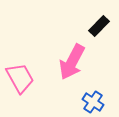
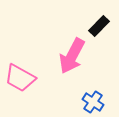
pink arrow: moved 6 px up
pink trapezoid: rotated 148 degrees clockwise
